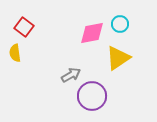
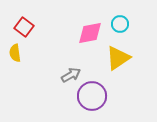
pink diamond: moved 2 px left
